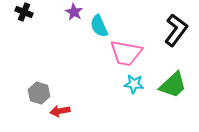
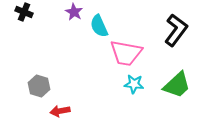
green trapezoid: moved 4 px right
gray hexagon: moved 7 px up
